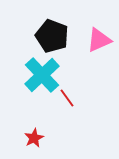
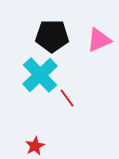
black pentagon: rotated 20 degrees counterclockwise
cyan cross: moved 2 px left
red star: moved 1 px right, 8 px down
